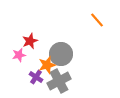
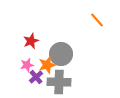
red star: moved 1 px right
pink star: moved 8 px right, 10 px down
purple cross: rotated 16 degrees clockwise
gray cross: moved 1 px down; rotated 30 degrees clockwise
